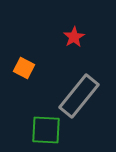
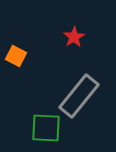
orange square: moved 8 px left, 12 px up
green square: moved 2 px up
